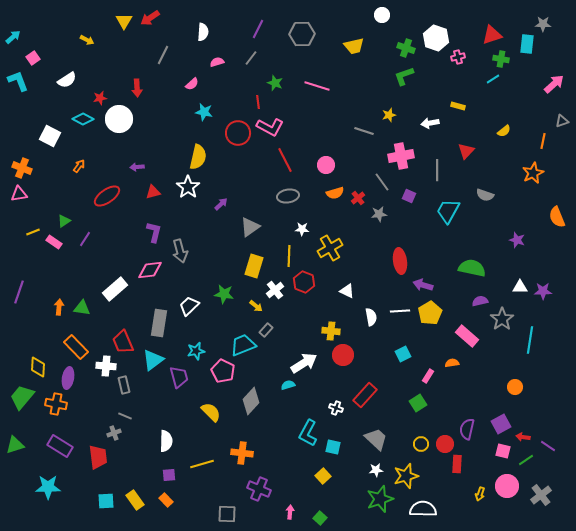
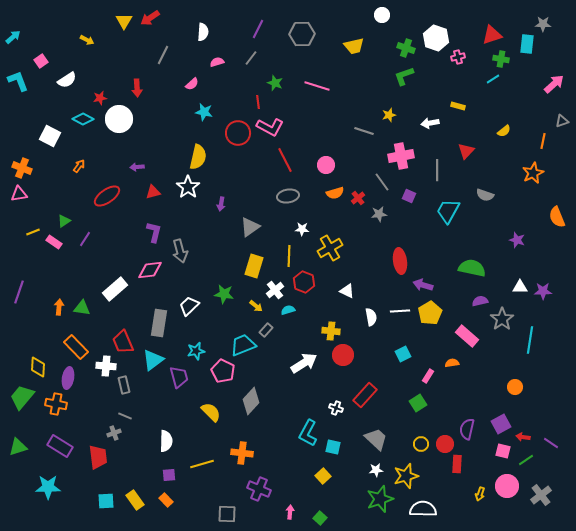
pink square at (33, 58): moved 8 px right, 3 px down
purple arrow at (221, 204): rotated 144 degrees clockwise
cyan semicircle at (288, 385): moved 75 px up
green triangle at (15, 445): moved 3 px right, 2 px down
purple line at (548, 446): moved 3 px right, 3 px up
